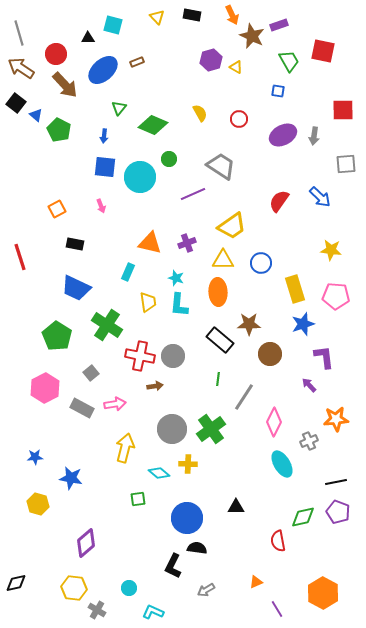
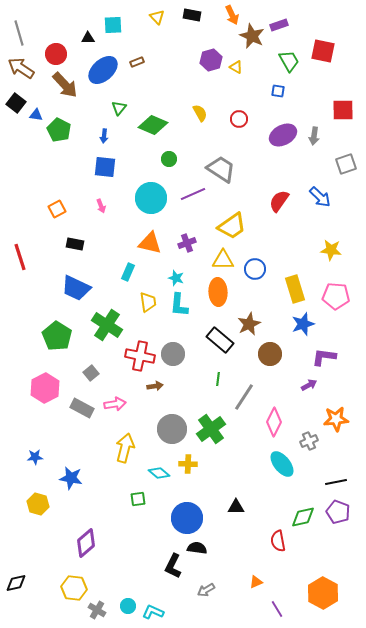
cyan square at (113, 25): rotated 18 degrees counterclockwise
blue triangle at (36, 115): rotated 32 degrees counterclockwise
gray square at (346, 164): rotated 15 degrees counterclockwise
gray trapezoid at (221, 166): moved 3 px down
cyan circle at (140, 177): moved 11 px right, 21 px down
blue circle at (261, 263): moved 6 px left, 6 px down
brown star at (249, 324): rotated 25 degrees counterclockwise
gray circle at (173, 356): moved 2 px up
purple L-shape at (324, 357): rotated 75 degrees counterclockwise
purple arrow at (309, 385): rotated 105 degrees clockwise
cyan ellipse at (282, 464): rotated 8 degrees counterclockwise
cyan circle at (129, 588): moved 1 px left, 18 px down
